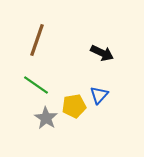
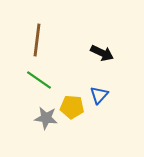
brown line: rotated 12 degrees counterclockwise
green line: moved 3 px right, 5 px up
yellow pentagon: moved 2 px left, 1 px down; rotated 15 degrees clockwise
gray star: rotated 25 degrees counterclockwise
